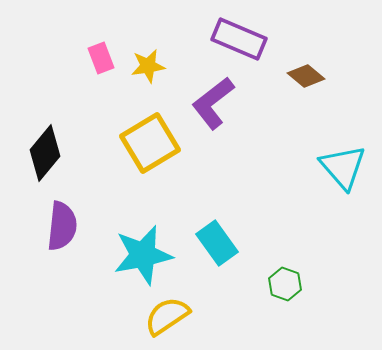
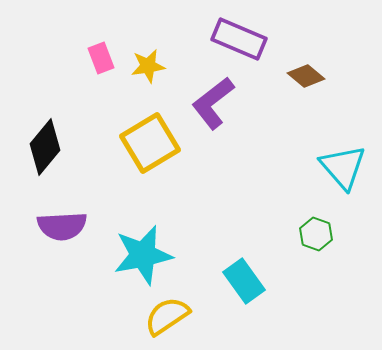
black diamond: moved 6 px up
purple semicircle: rotated 81 degrees clockwise
cyan rectangle: moved 27 px right, 38 px down
green hexagon: moved 31 px right, 50 px up
